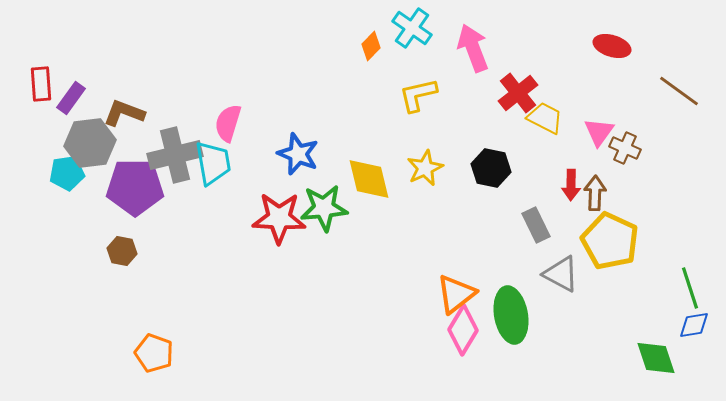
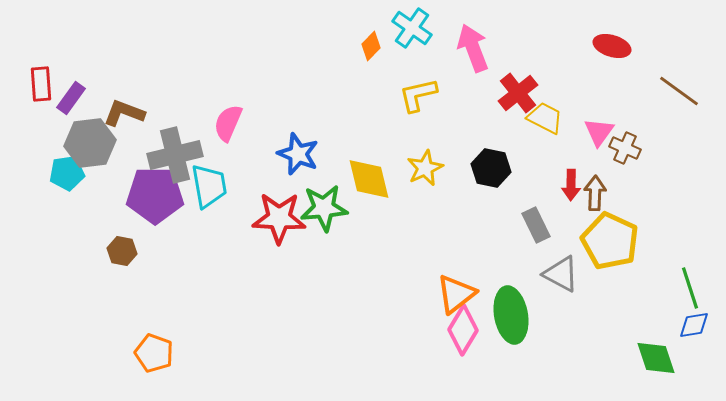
pink semicircle: rotated 6 degrees clockwise
cyan trapezoid: moved 4 px left, 23 px down
purple pentagon: moved 20 px right, 8 px down
